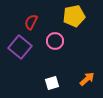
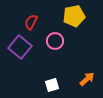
white square: moved 2 px down
